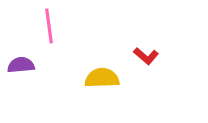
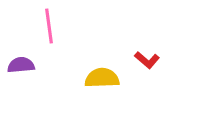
red L-shape: moved 1 px right, 4 px down
